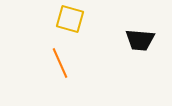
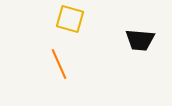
orange line: moved 1 px left, 1 px down
